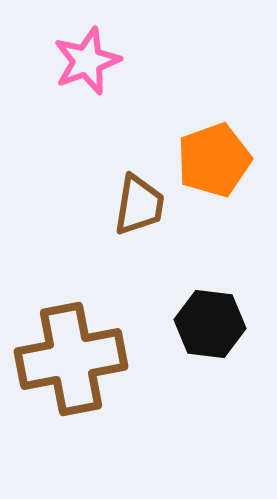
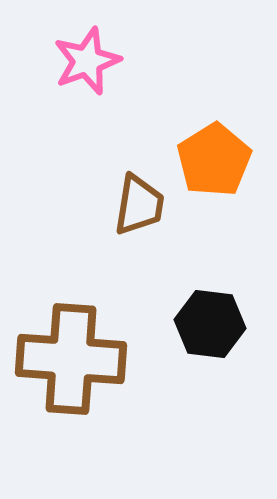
orange pentagon: rotated 12 degrees counterclockwise
brown cross: rotated 15 degrees clockwise
